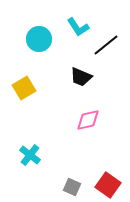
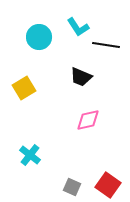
cyan circle: moved 2 px up
black line: rotated 48 degrees clockwise
